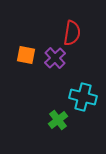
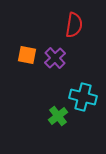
red semicircle: moved 2 px right, 8 px up
orange square: moved 1 px right
green cross: moved 4 px up
